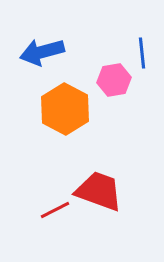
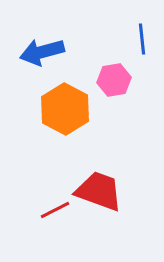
blue line: moved 14 px up
